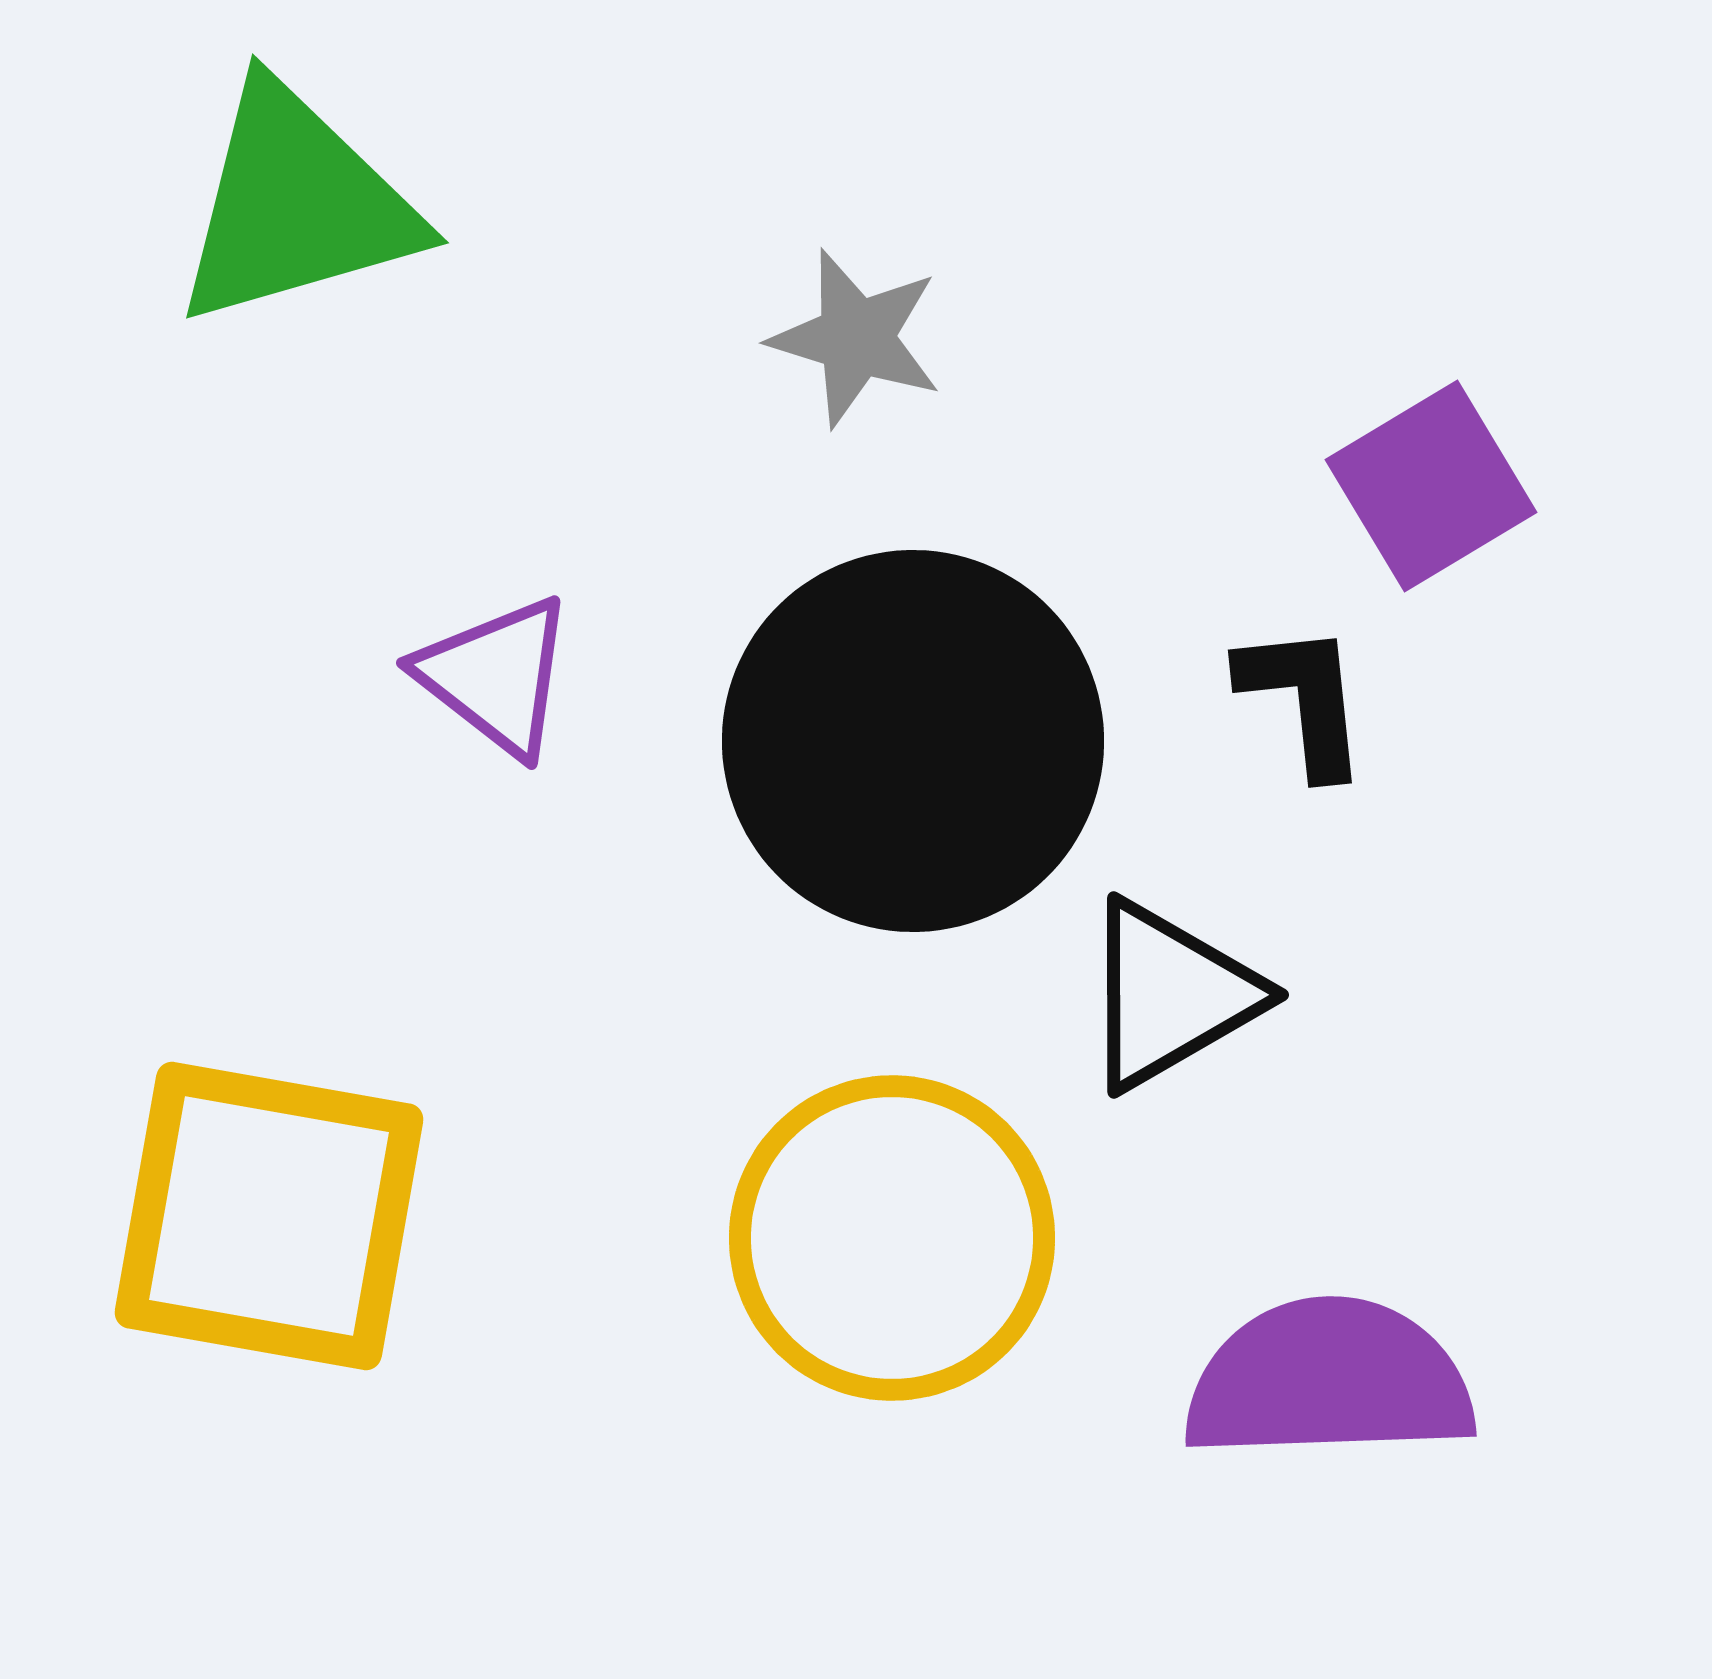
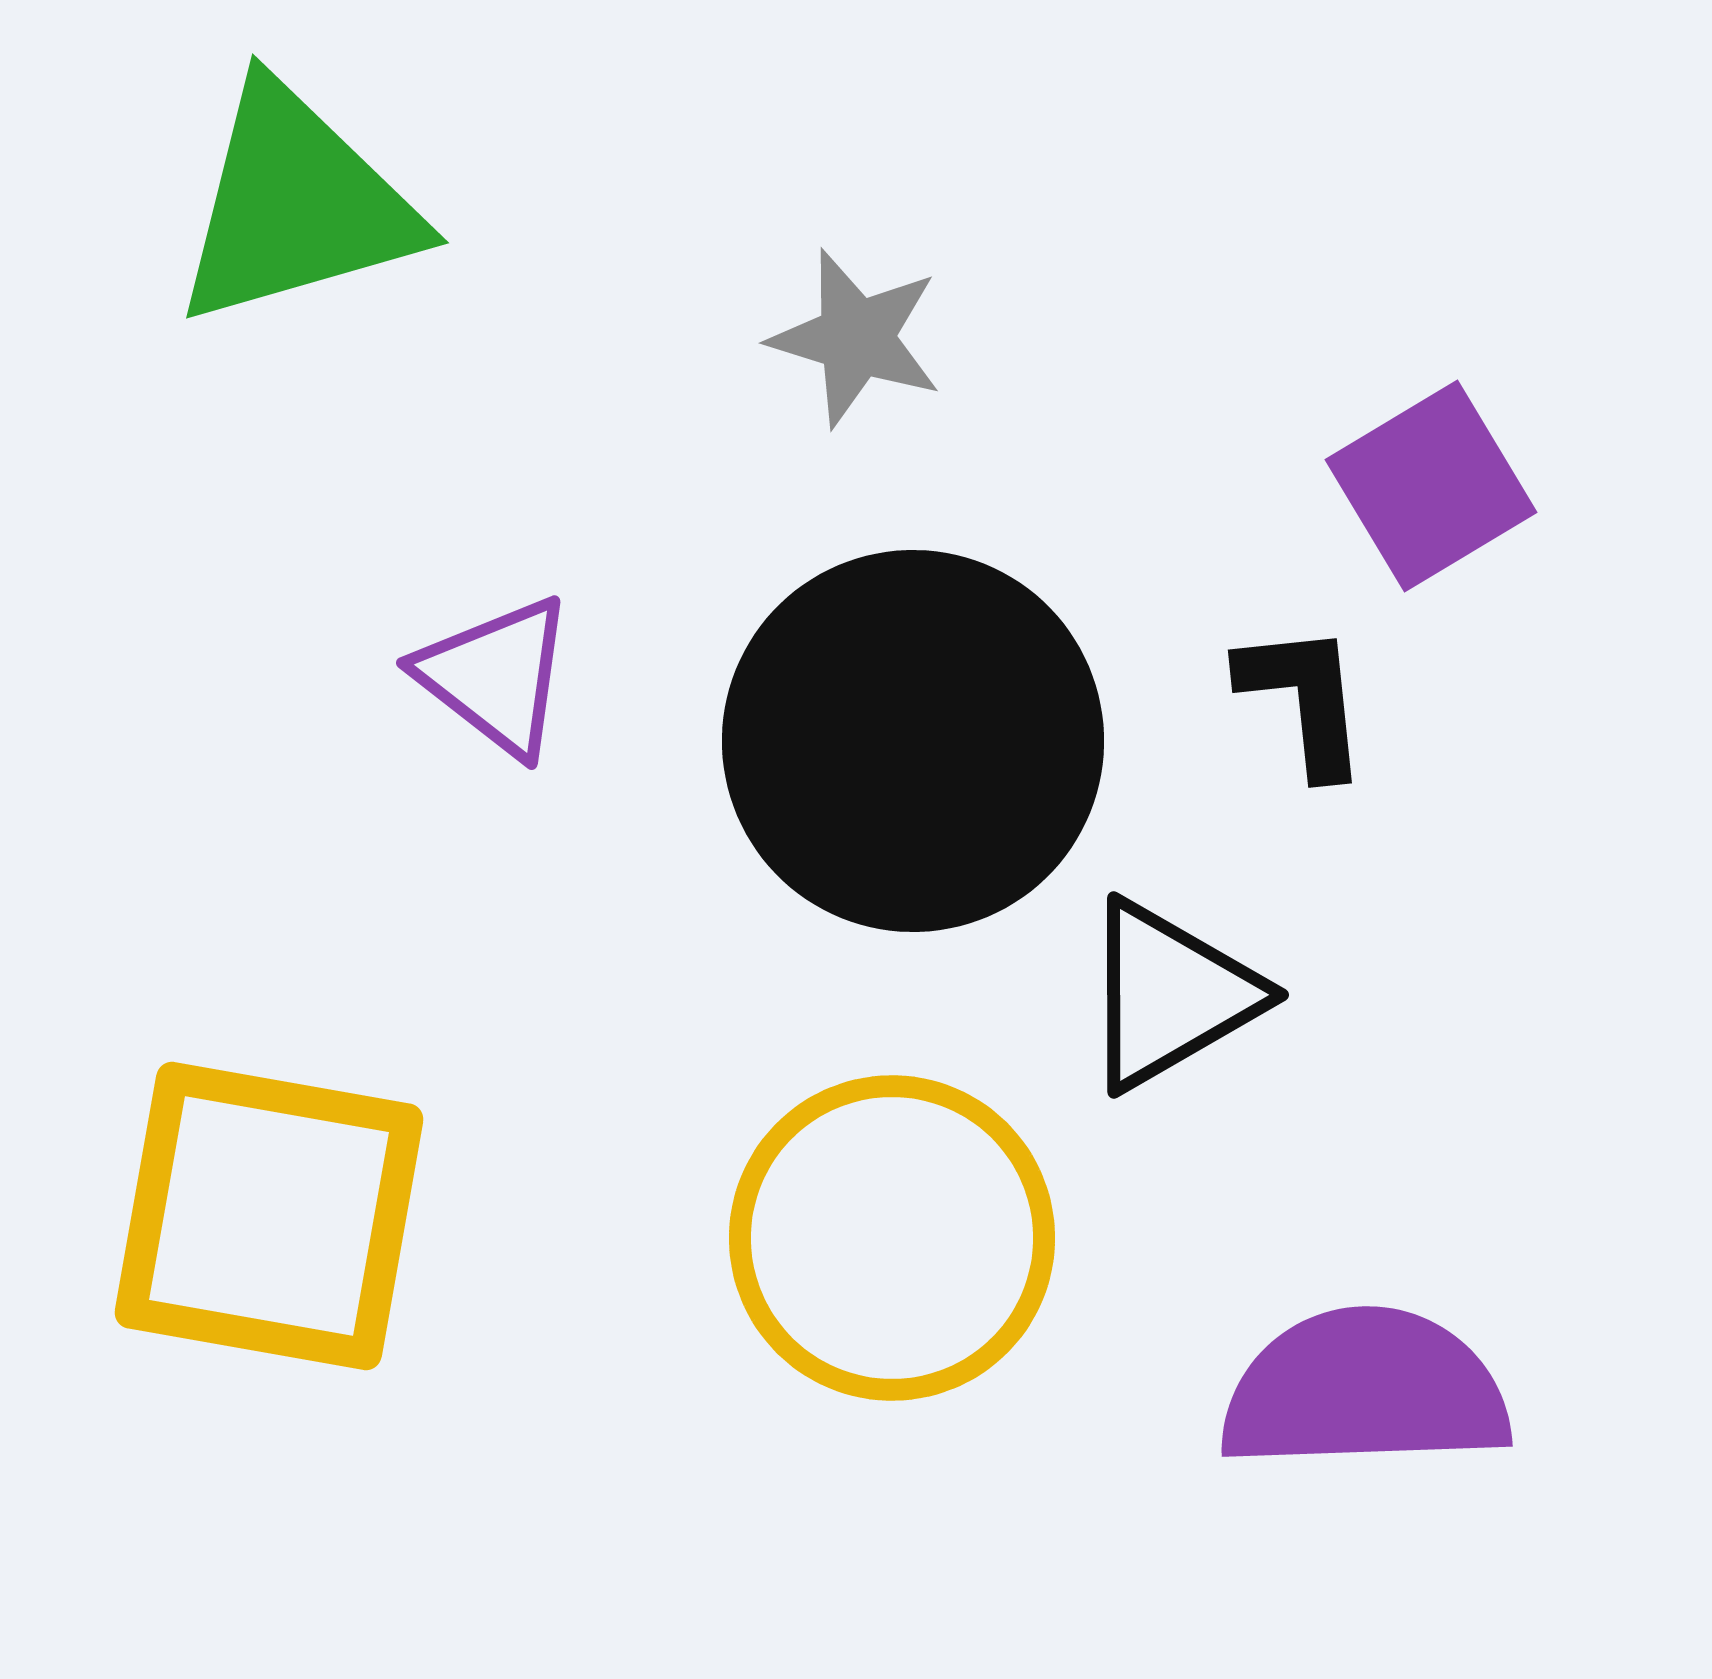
purple semicircle: moved 36 px right, 10 px down
